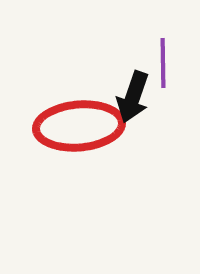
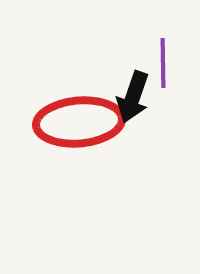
red ellipse: moved 4 px up
